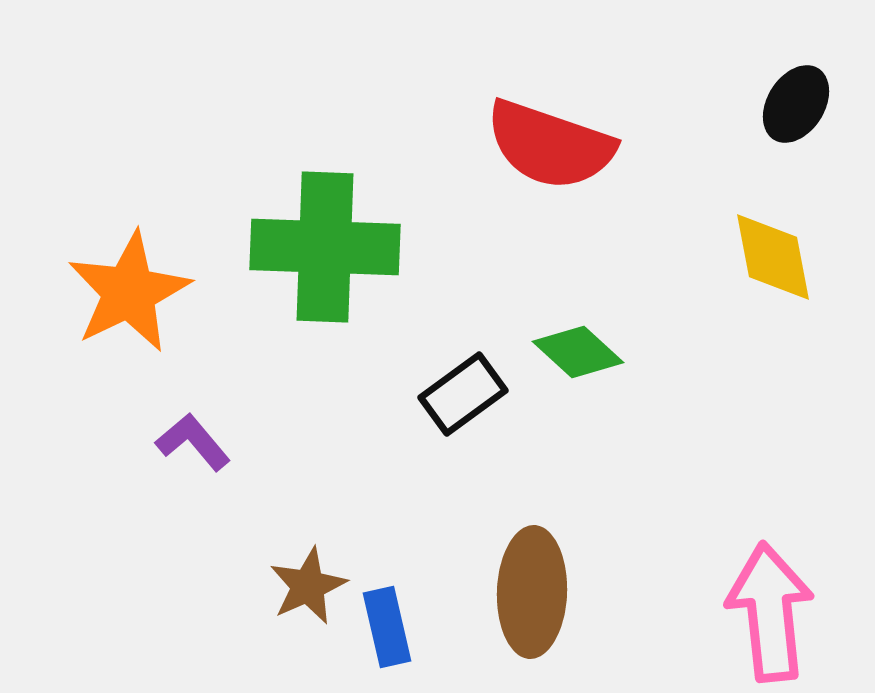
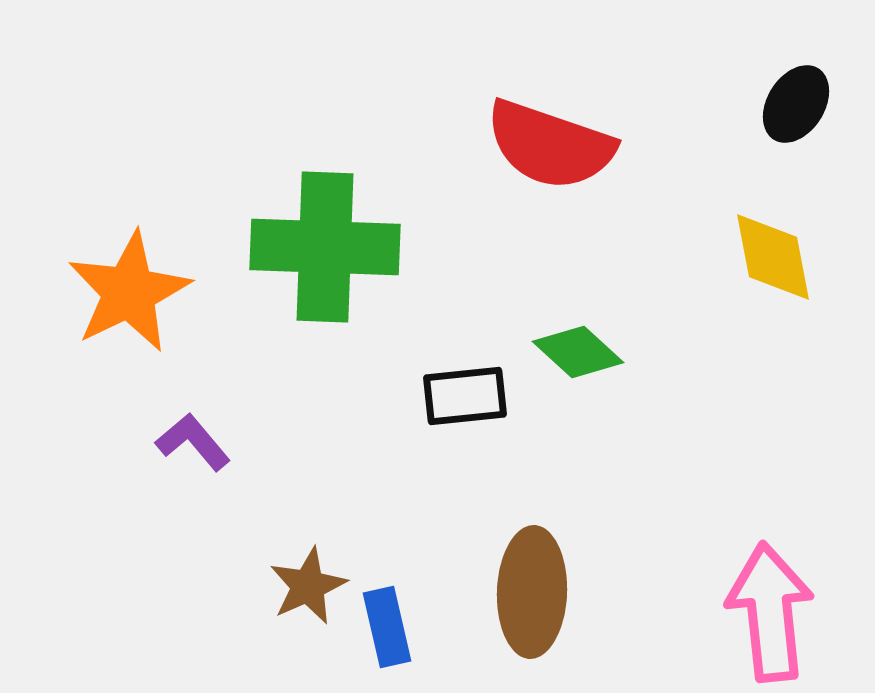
black rectangle: moved 2 px right, 2 px down; rotated 30 degrees clockwise
